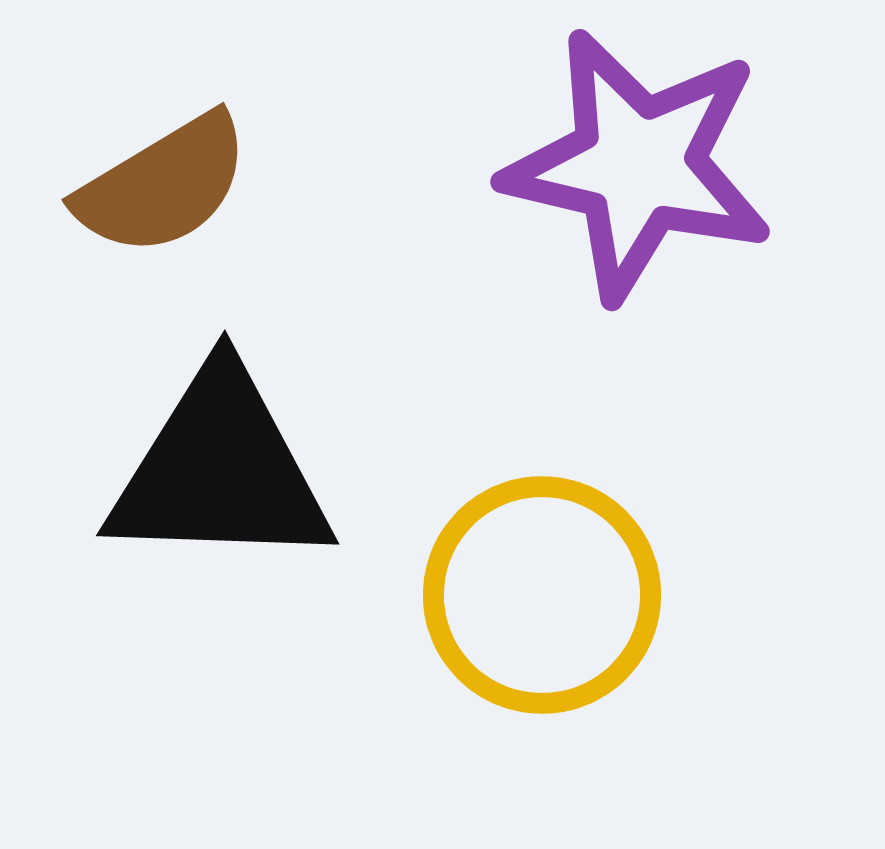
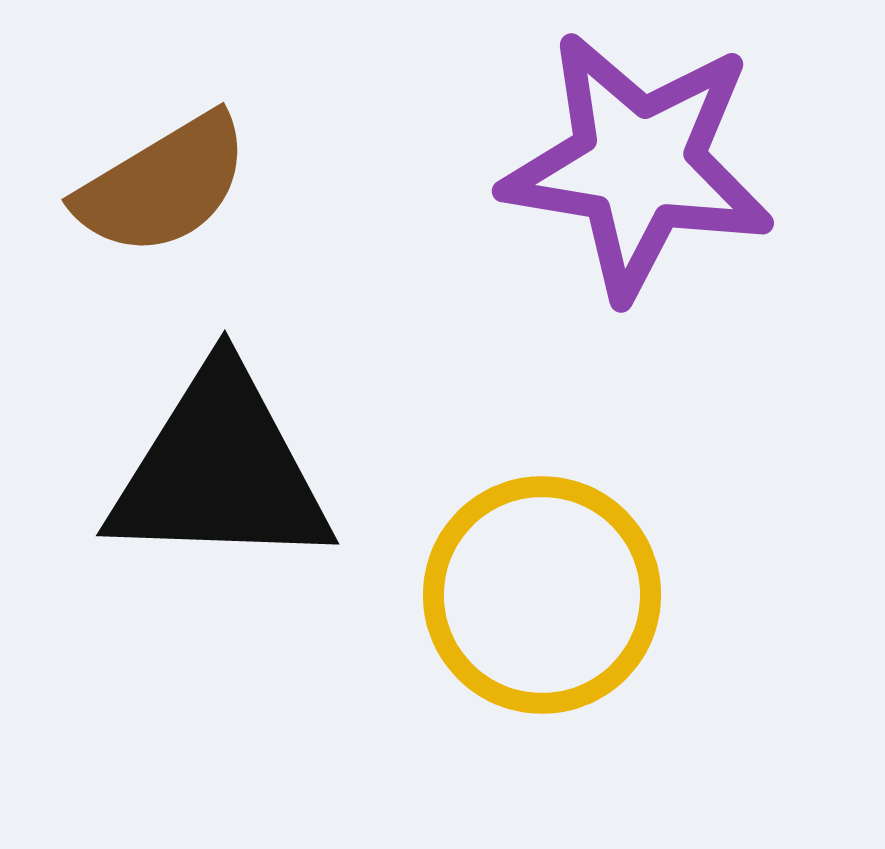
purple star: rotated 4 degrees counterclockwise
